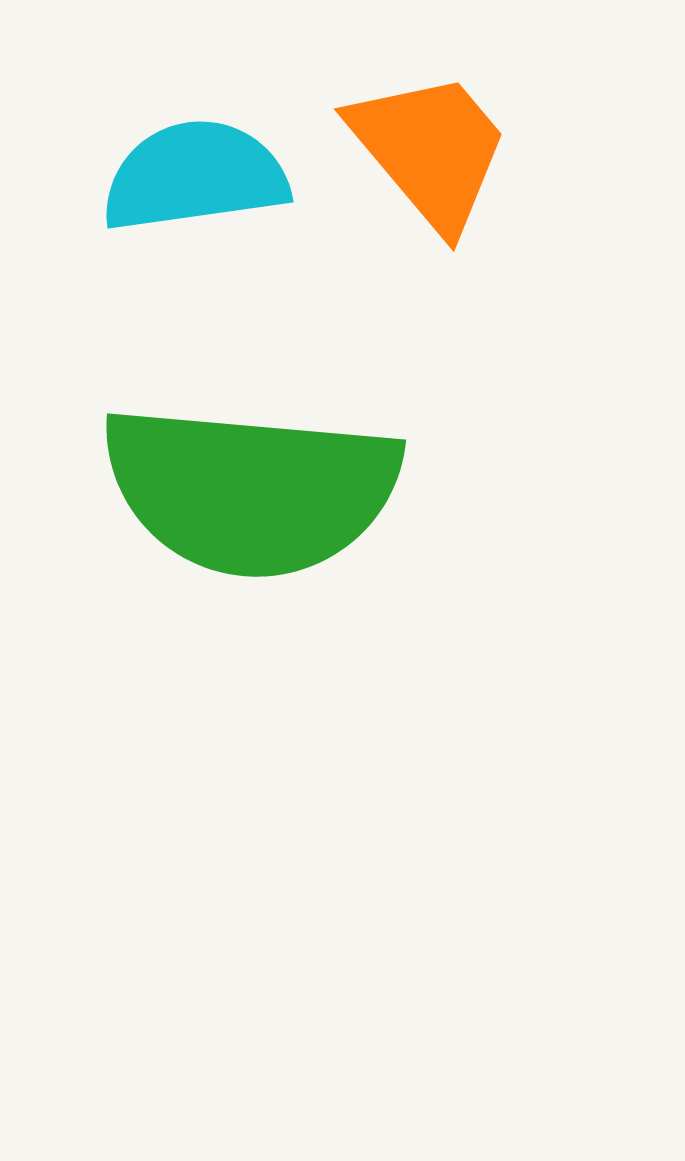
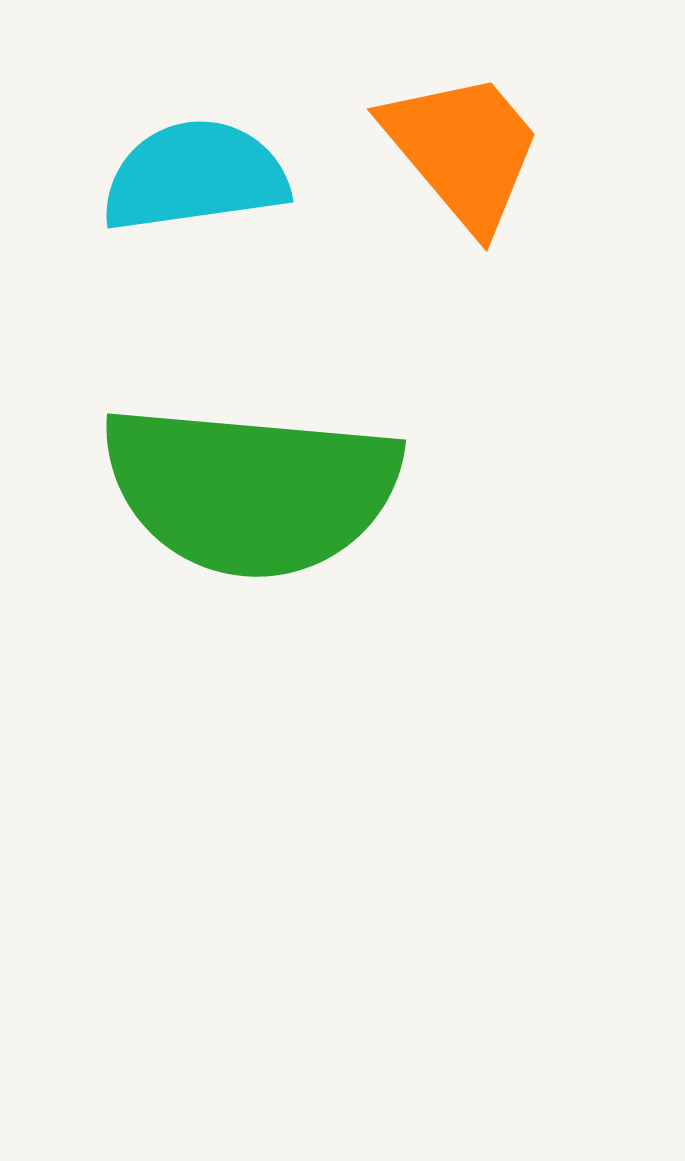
orange trapezoid: moved 33 px right
